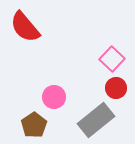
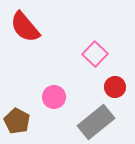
pink square: moved 17 px left, 5 px up
red circle: moved 1 px left, 1 px up
gray rectangle: moved 2 px down
brown pentagon: moved 17 px left, 4 px up; rotated 10 degrees counterclockwise
